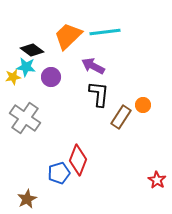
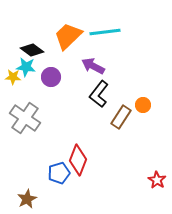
yellow star: rotated 14 degrees clockwise
black L-shape: rotated 148 degrees counterclockwise
